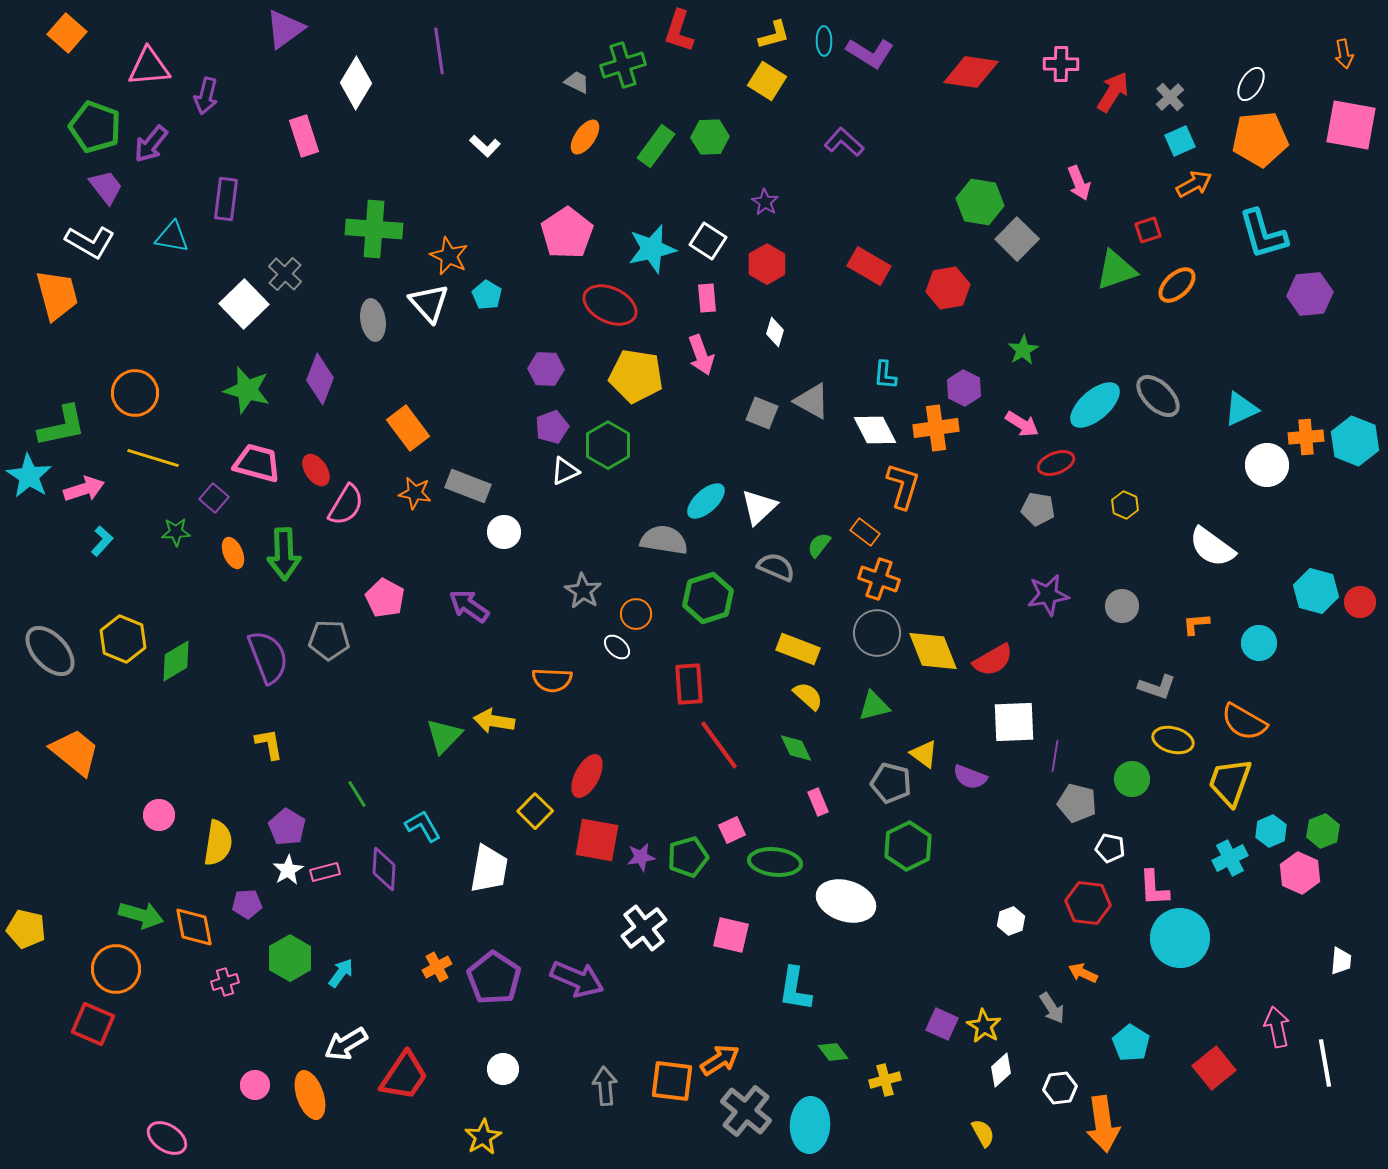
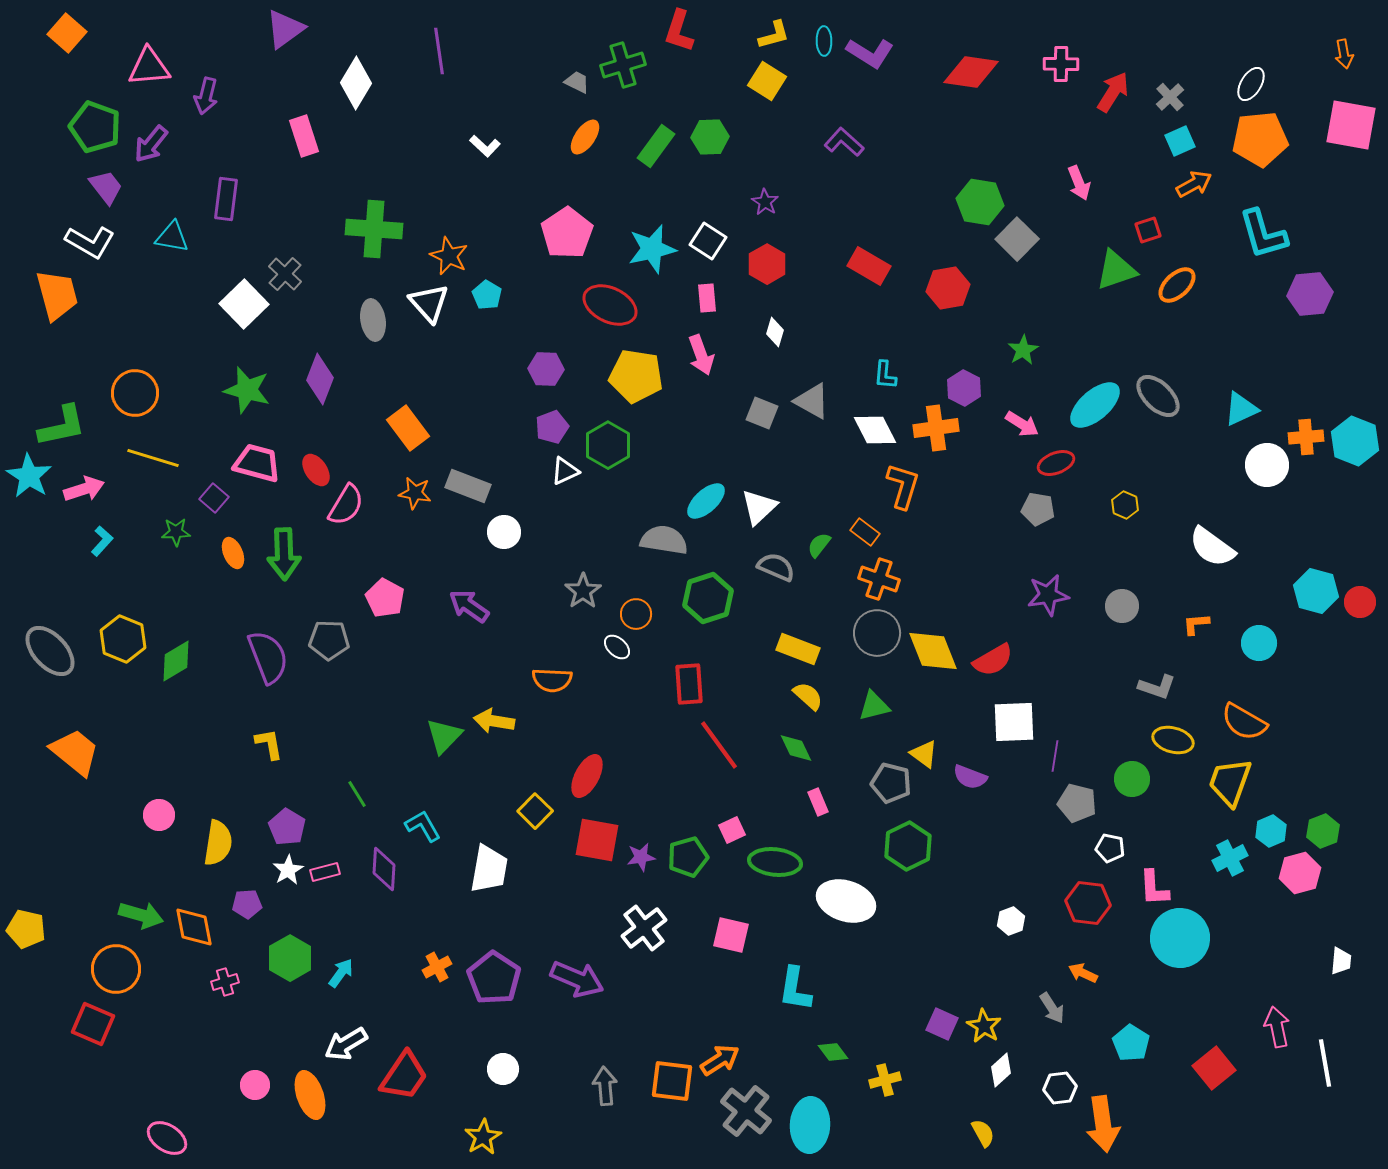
gray star at (583, 591): rotated 6 degrees clockwise
pink hexagon at (1300, 873): rotated 21 degrees clockwise
